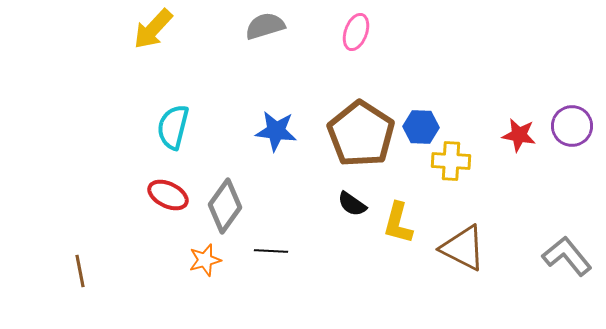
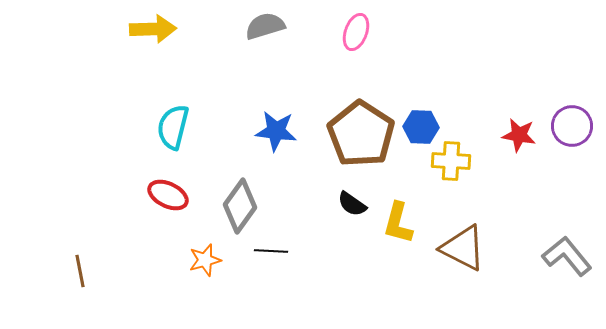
yellow arrow: rotated 135 degrees counterclockwise
gray diamond: moved 15 px right
